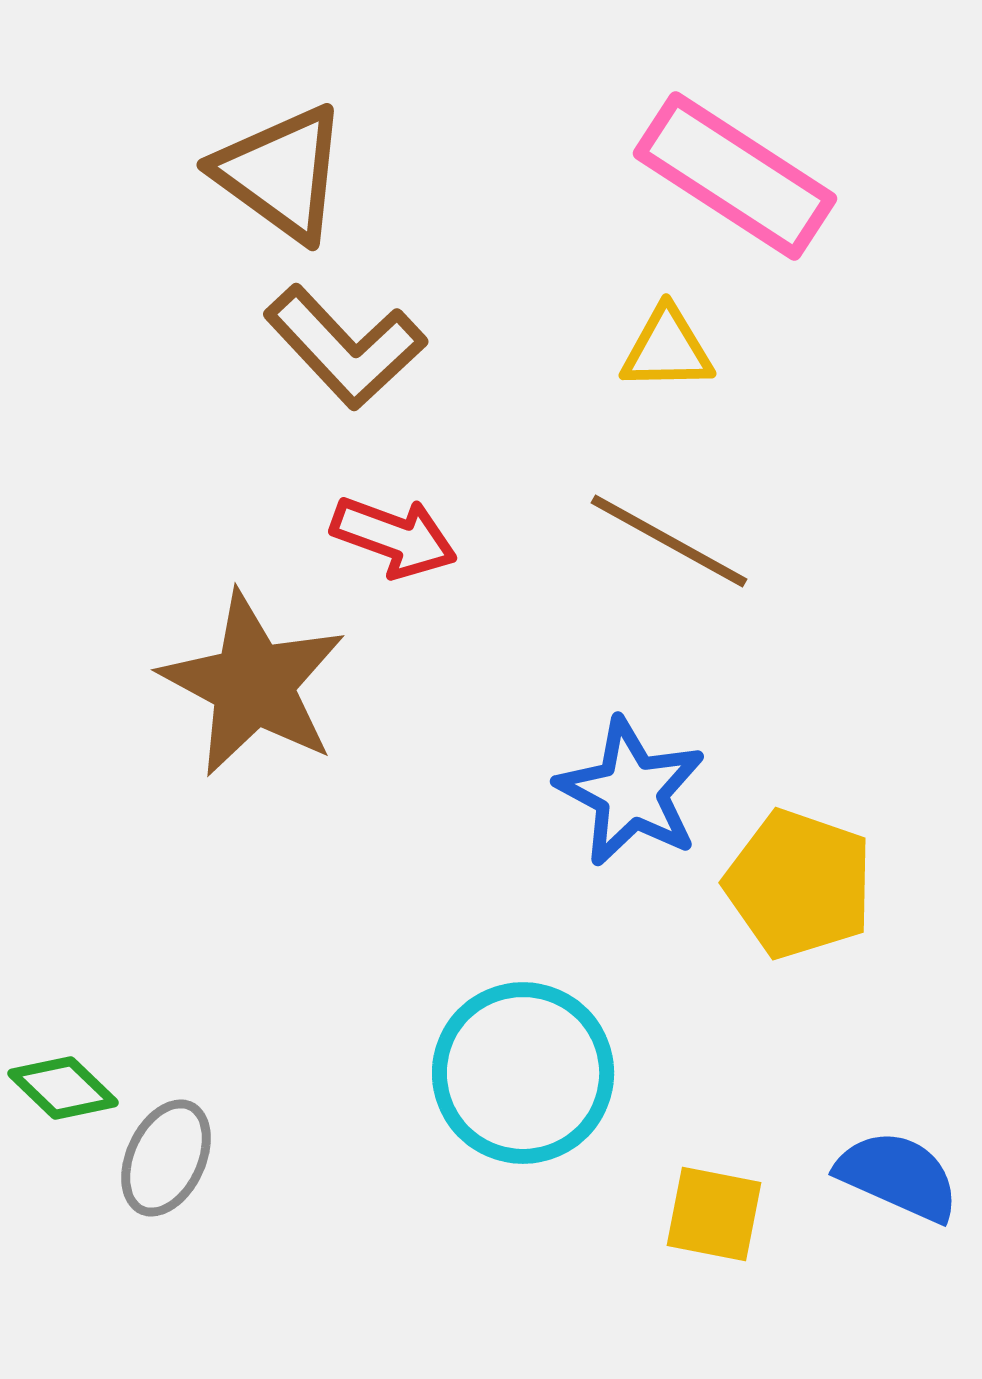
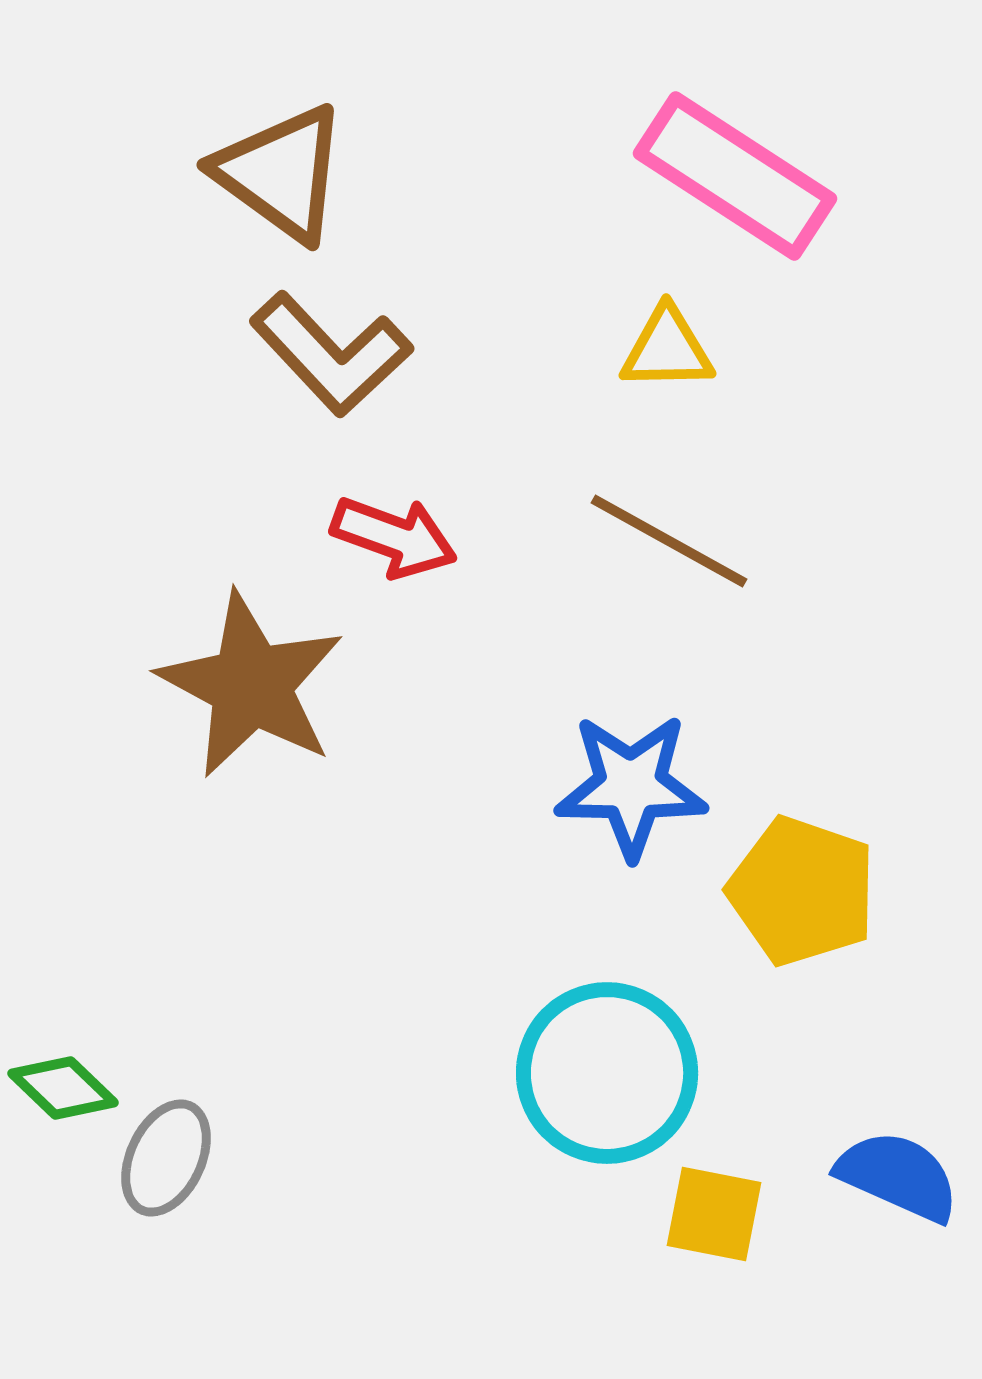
brown L-shape: moved 14 px left, 7 px down
brown star: moved 2 px left, 1 px down
blue star: moved 6 px up; rotated 27 degrees counterclockwise
yellow pentagon: moved 3 px right, 7 px down
cyan circle: moved 84 px right
